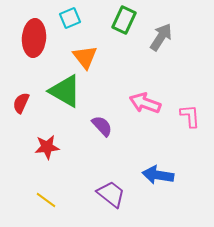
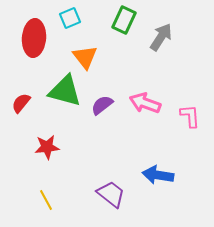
green triangle: rotated 15 degrees counterclockwise
red semicircle: rotated 15 degrees clockwise
purple semicircle: moved 21 px up; rotated 85 degrees counterclockwise
yellow line: rotated 25 degrees clockwise
